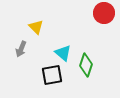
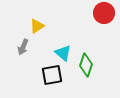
yellow triangle: moved 1 px right, 1 px up; rotated 42 degrees clockwise
gray arrow: moved 2 px right, 2 px up
